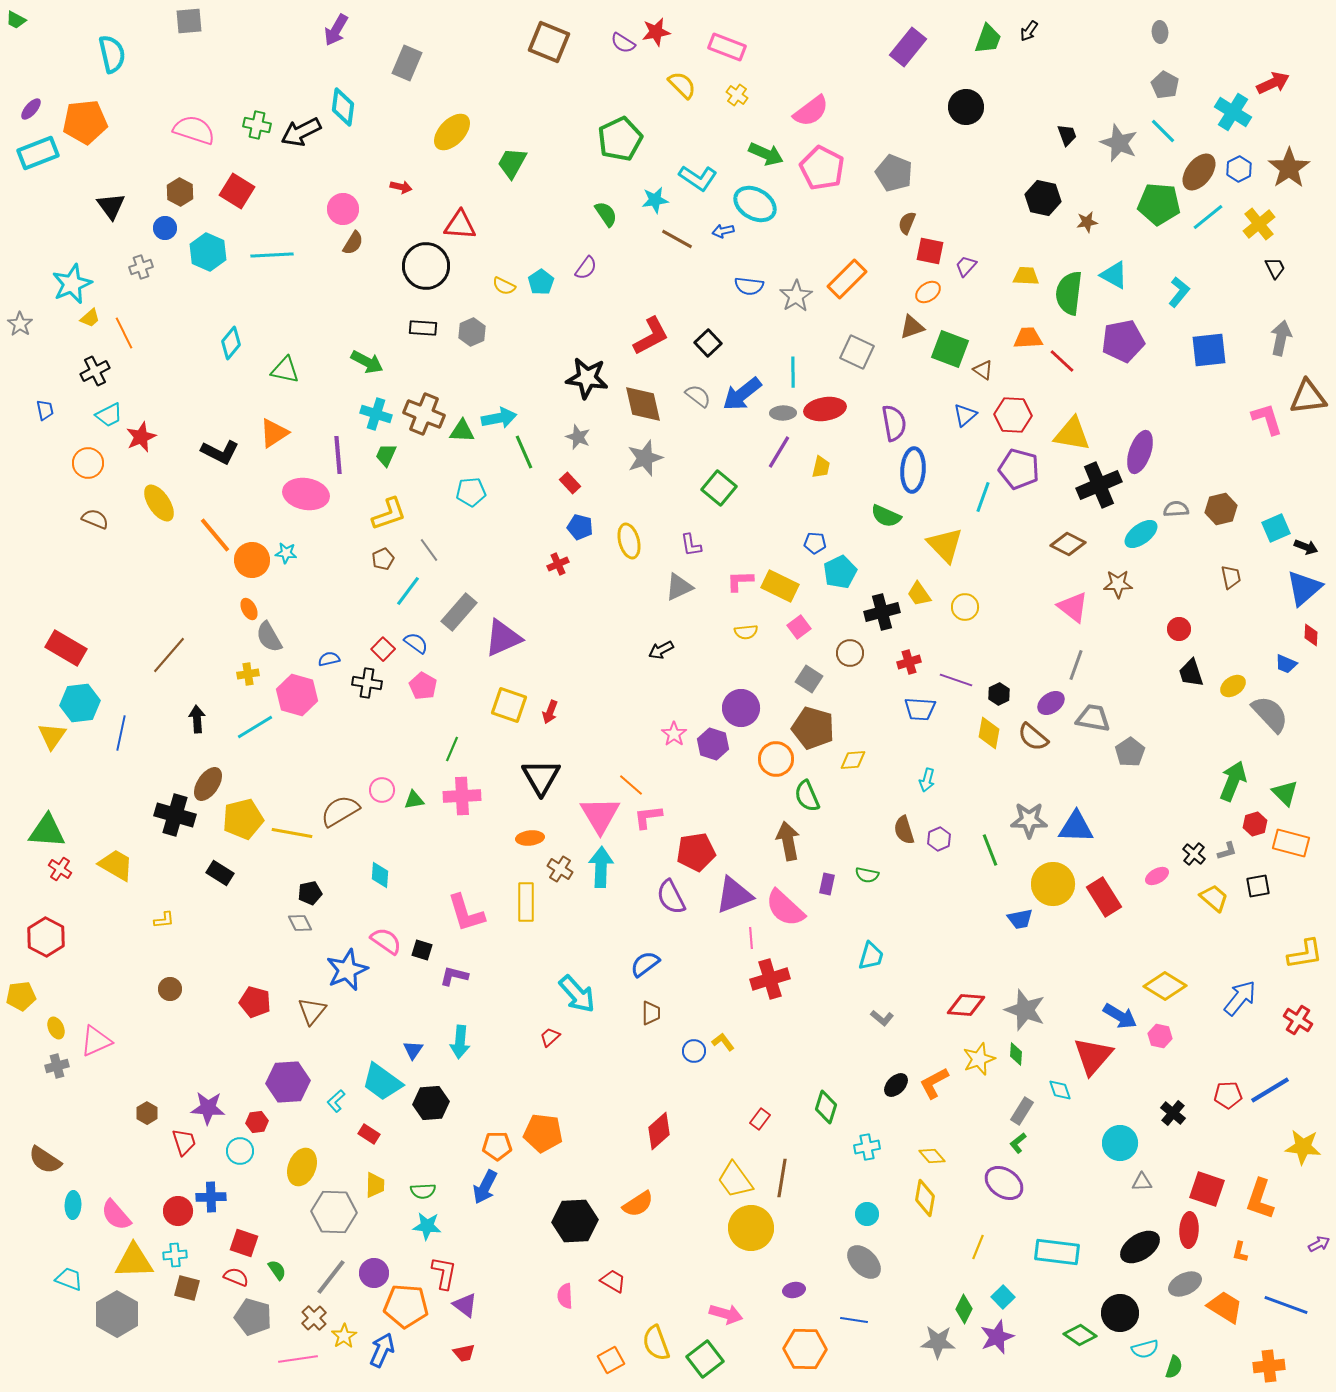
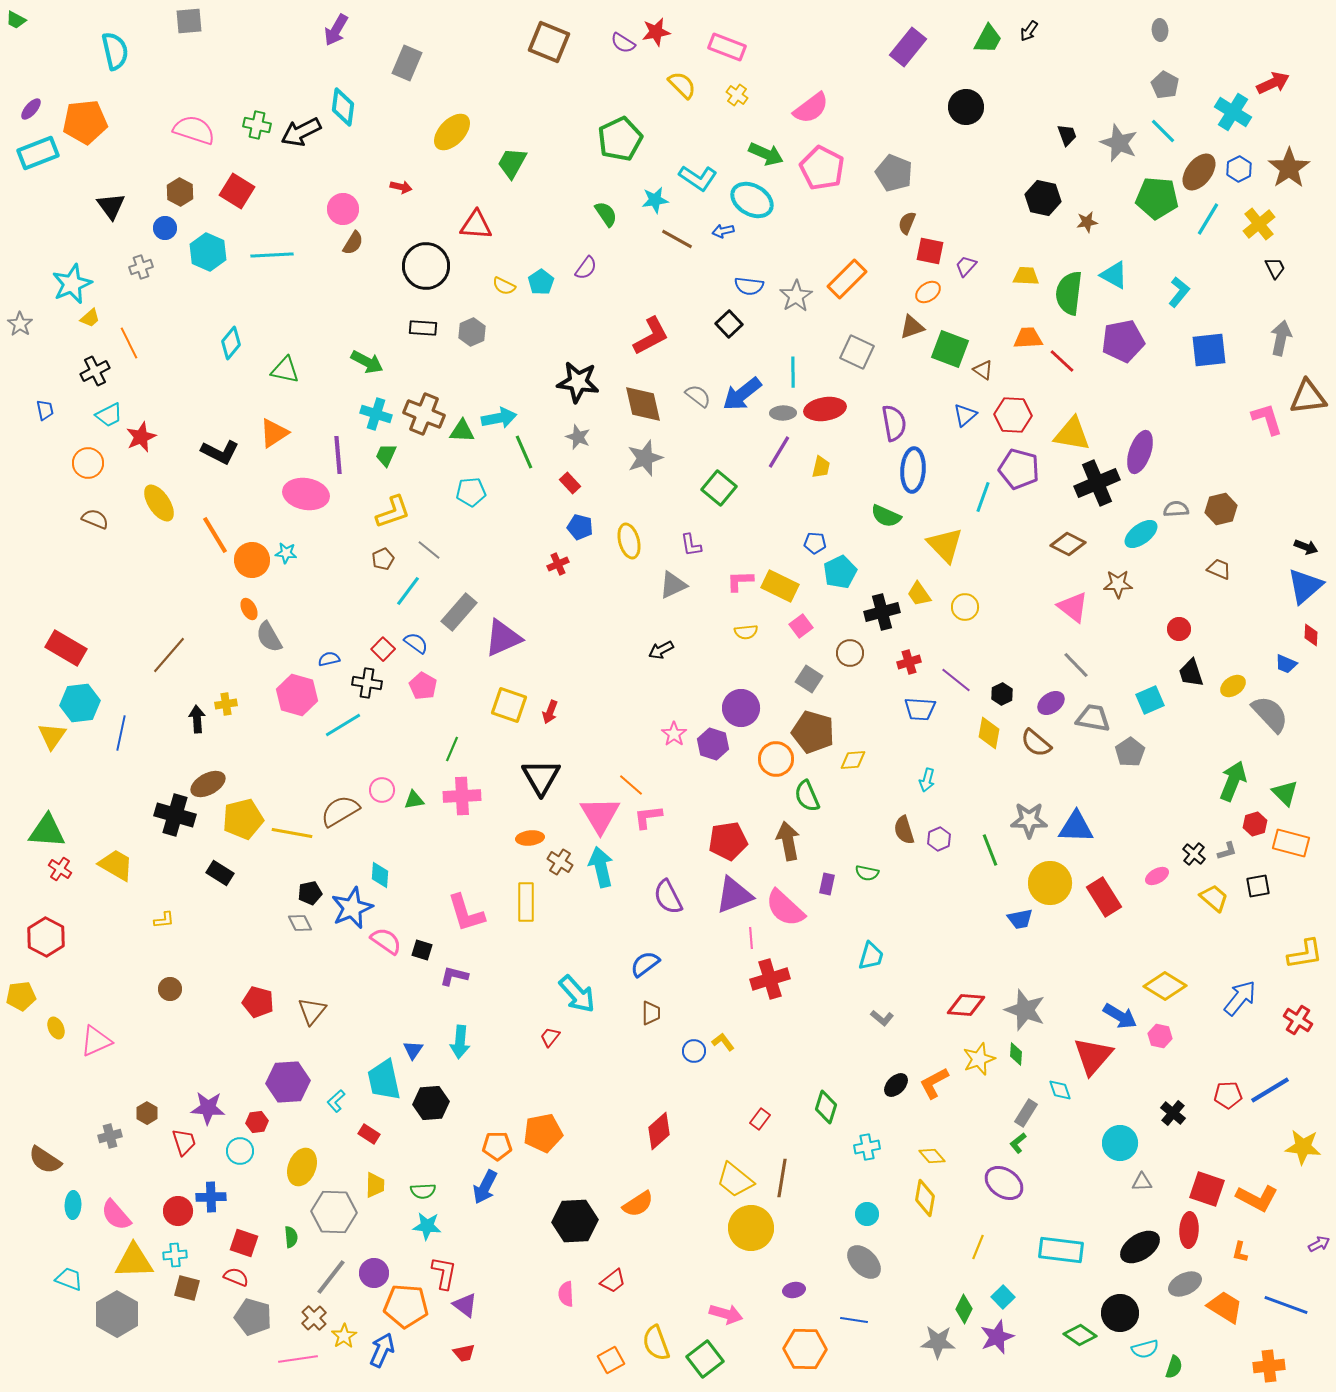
gray ellipse at (1160, 32): moved 2 px up
green trapezoid at (988, 39): rotated 8 degrees clockwise
cyan semicircle at (112, 54): moved 3 px right, 3 px up
pink semicircle at (811, 111): moved 3 px up
cyan ellipse at (755, 204): moved 3 px left, 4 px up
green pentagon at (1159, 204): moved 2 px left, 6 px up
cyan line at (1208, 217): moved 2 px down; rotated 20 degrees counterclockwise
red triangle at (460, 225): moved 16 px right
orange line at (124, 333): moved 5 px right, 10 px down
black square at (708, 343): moved 21 px right, 19 px up
black star at (587, 378): moved 9 px left, 4 px down
black cross at (1099, 485): moved 2 px left, 2 px up
yellow L-shape at (389, 514): moved 4 px right, 2 px up
cyan square at (1276, 528): moved 126 px left, 172 px down
orange line at (215, 535): rotated 9 degrees clockwise
gray line at (429, 550): rotated 15 degrees counterclockwise
brown trapezoid at (1231, 577): moved 12 px left, 8 px up; rotated 55 degrees counterclockwise
gray triangle at (679, 587): moved 6 px left, 2 px up
blue triangle at (1304, 588): moved 1 px right, 2 px up
pink square at (799, 627): moved 2 px right, 1 px up
gray line at (1076, 665): rotated 64 degrees counterclockwise
yellow cross at (248, 674): moved 22 px left, 30 px down
purple line at (956, 680): rotated 20 degrees clockwise
black hexagon at (999, 694): moved 3 px right
cyan line at (255, 727): moved 88 px right, 2 px up
brown pentagon at (813, 728): moved 4 px down
brown semicircle at (1033, 737): moved 3 px right, 6 px down
brown ellipse at (208, 784): rotated 28 degrees clockwise
red pentagon at (696, 852): moved 32 px right, 11 px up
cyan arrow at (601, 867): rotated 15 degrees counterclockwise
brown cross at (560, 869): moved 7 px up
green semicircle at (867, 875): moved 2 px up
yellow circle at (1053, 884): moved 3 px left, 1 px up
purple semicircle at (671, 897): moved 3 px left
blue star at (347, 970): moved 5 px right, 62 px up
red pentagon at (255, 1002): moved 3 px right
red trapezoid at (550, 1037): rotated 10 degrees counterclockwise
gray cross at (57, 1066): moved 53 px right, 70 px down
cyan trapezoid at (382, 1082): moved 2 px right, 2 px up; rotated 42 degrees clockwise
gray rectangle at (1022, 1111): moved 4 px right, 2 px down
orange pentagon at (543, 1133): rotated 18 degrees counterclockwise
yellow trapezoid at (735, 1180): rotated 15 degrees counterclockwise
orange L-shape at (1260, 1199): moved 3 px left, 1 px up; rotated 81 degrees counterclockwise
cyan rectangle at (1057, 1252): moved 4 px right, 2 px up
green semicircle at (277, 1270): moved 14 px right, 33 px up; rotated 30 degrees clockwise
red trapezoid at (613, 1281): rotated 112 degrees clockwise
pink semicircle at (565, 1296): moved 1 px right, 2 px up
